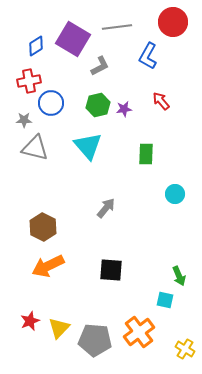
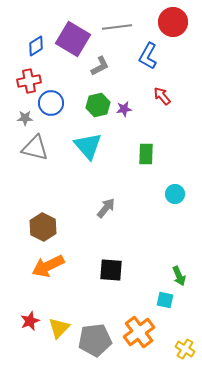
red arrow: moved 1 px right, 5 px up
gray star: moved 1 px right, 2 px up
gray pentagon: rotated 12 degrees counterclockwise
